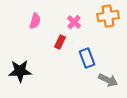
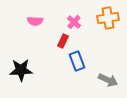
orange cross: moved 2 px down
pink semicircle: rotated 77 degrees clockwise
red rectangle: moved 3 px right, 1 px up
blue rectangle: moved 10 px left, 3 px down
black star: moved 1 px right, 1 px up
